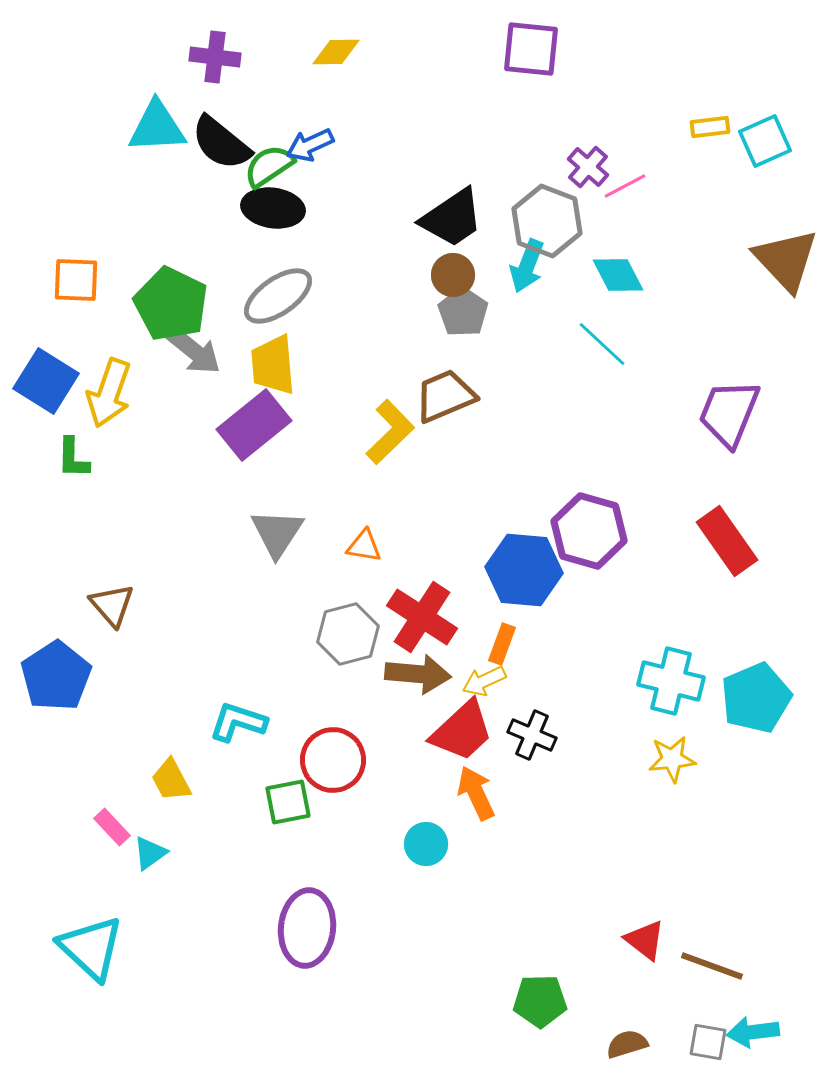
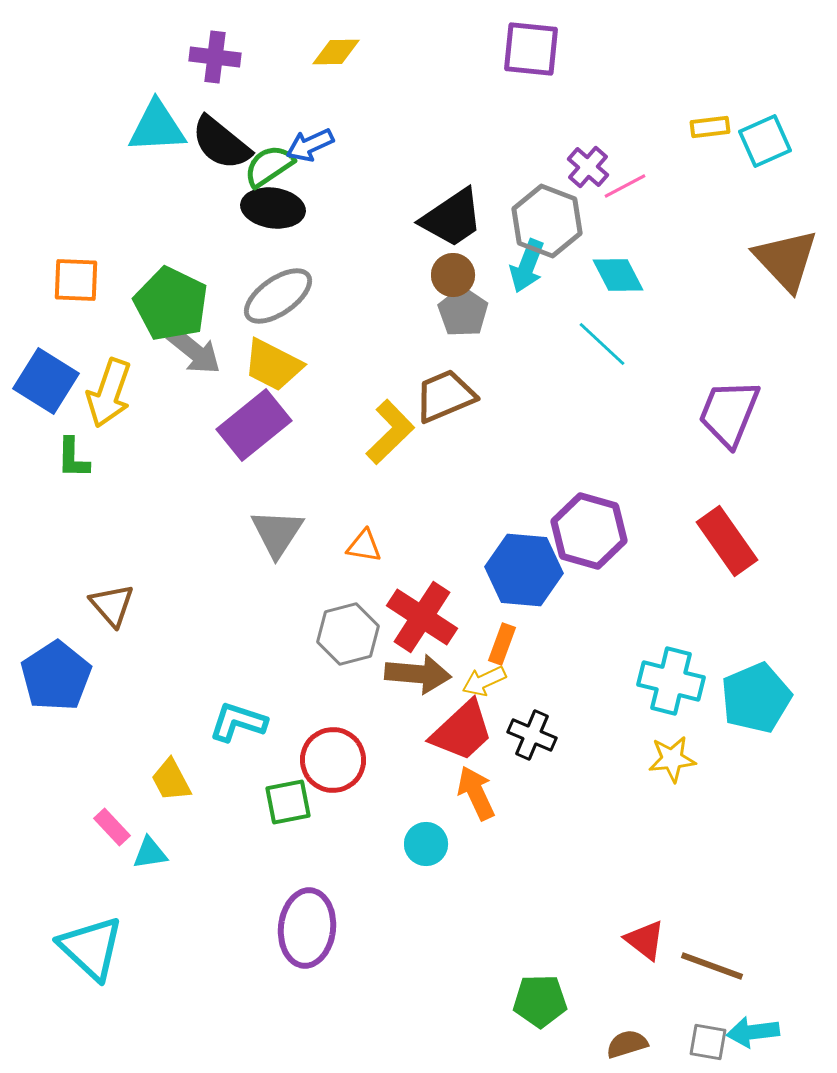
yellow trapezoid at (273, 365): rotated 58 degrees counterclockwise
cyan triangle at (150, 853): rotated 27 degrees clockwise
